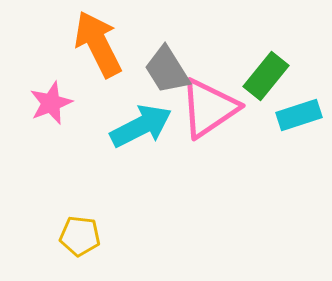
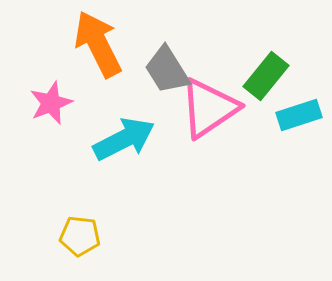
cyan arrow: moved 17 px left, 13 px down
